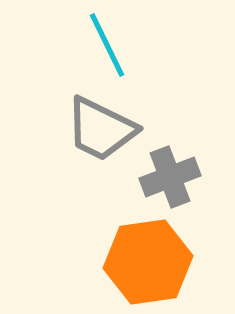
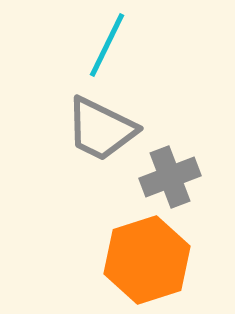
cyan line: rotated 52 degrees clockwise
orange hexagon: moved 1 px left, 2 px up; rotated 10 degrees counterclockwise
